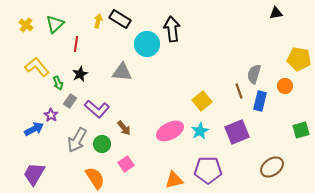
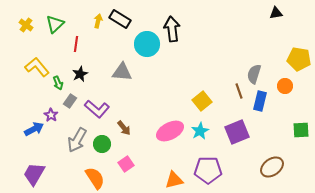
green square: rotated 12 degrees clockwise
